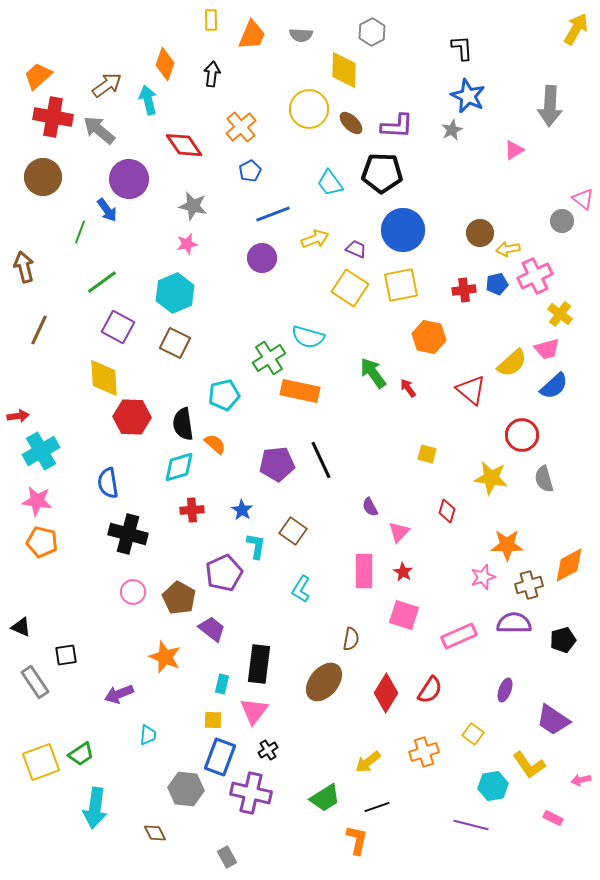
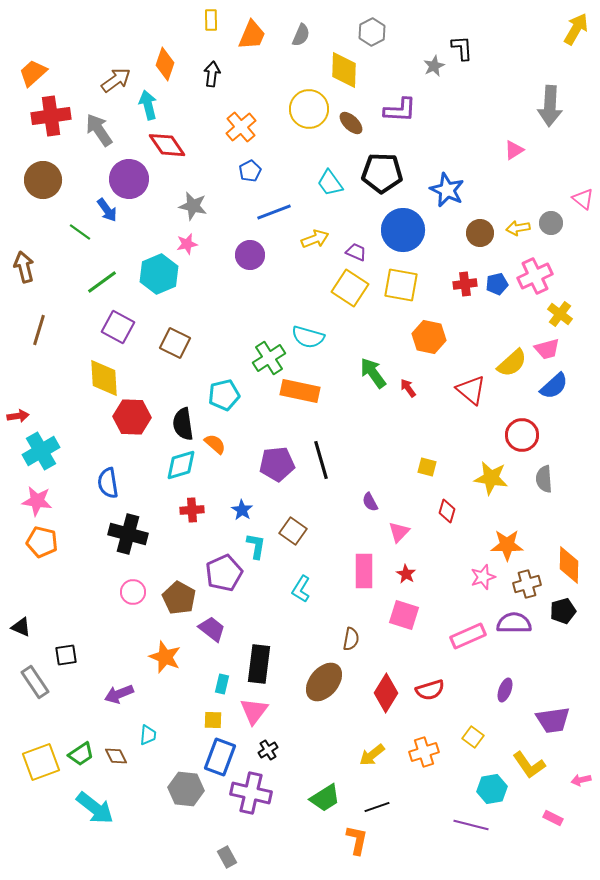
gray semicircle at (301, 35): rotated 70 degrees counterclockwise
orange trapezoid at (38, 76): moved 5 px left, 3 px up
brown arrow at (107, 85): moved 9 px right, 5 px up
blue star at (468, 96): moved 21 px left, 94 px down
cyan arrow at (148, 100): moved 5 px down
red cross at (53, 117): moved 2 px left, 1 px up; rotated 18 degrees counterclockwise
purple L-shape at (397, 126): moved 3 px right, 16 px up
gray arrow at (99, 130): rotated 16 degrees clockwise
gray star at (452, 130): moved 18 px left, 64 px up
red diamond at (184, 145): moved 17 px left
brown circle at (43, 177): moved 3 px down
blue line at (273, 214): moved 1 px right, 2 px up
gray circle at (562, 221): moved 11 px left, 2 px down
green line at (80, 232): rotated 75 degrees counterclockwise
purple trapezoid at (356, 249): moved 3 px down
yellow arrow at (508, 249): moved 10 px right, 21 px up
purple circle at (262, 258): moved 12 px left, 3 px up
yellow square at (401, 285): rotated 21 degrees clockwise
red cross at (464, 290): moved 1 px right, 6 px up
cyan hexagon at (175, 293): moved 16 px left, 19 px up
brown line at (39, 330): rotated 8 degrees counterclockwise
yellow square at (427, 454): moved 13 px down
black line at (321, 460): rotated 9 degrees clockwise
cyan diamond at (179, 467): moved 2 px right, 2 px up
gray semicircle at (544, 479): rotated 12 degrees clockwise
purple semicircle at (370, 507): moved 5 px up
orange diamond at (569, 565): rotated 60 degrees counterclockwise
red star at (403, 572): moved 3 px right, 2 px down
brown cross at (529, 585): moved 2 px left, 1 px up
pink rectangle at (459, 636): moved 9 px right
black pentagon at (563, 640): moved 29 px up
red semicircle at (430, 690): rotated 40 degrees clockwise
purple trapezoid at (553, 720): rotated 42 degrees counterclockwise
yellow square at (473, 734): moved 3 px down
yellow arrow at (368, 762): moved 4 px right, 7 px up
cyan hexagon at (493, 786): moved 1 px left, 3 px down
cyan arrow at (95, 808): rotated 60 degrees counterclockwise
brown diamond at (155, 833): moved 39 px left, 77 px up
